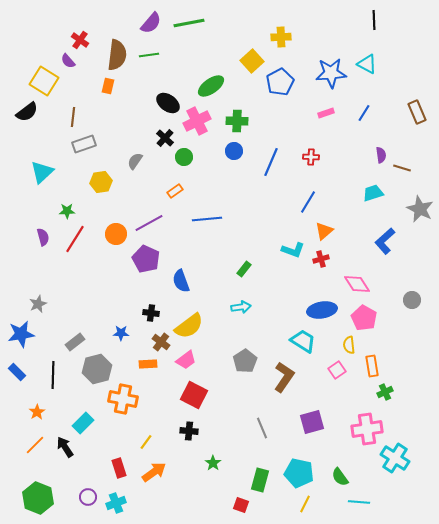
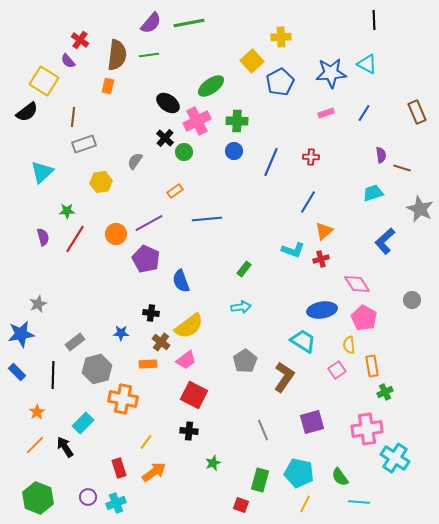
green circle at (184, 157): moved 5 px up
gray line at (262, 428): moved 1 px right, 2 px down
green star at (213, 463): rotated 14 degrees clockwise
